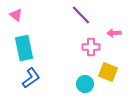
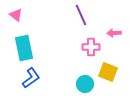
purple line: rotated 20 degrees clockwise
